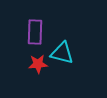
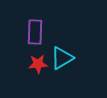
cyan triangle: moved 5 px down; rotated 45 degrees counterclockwise
